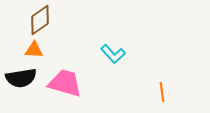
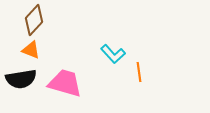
brown diamond: moved 6 px left; rotated 12 degrees counterclockwise
orange triangle: moved 3 px left; rotated 18 degrees clockwise
black semicircle: moved 1 px down
orange line: moved 23 px left, 20 px up
